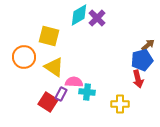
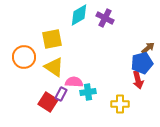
purple cross: moved 8 px right; rotated 18 degrees counterclockwise
yellow square: moved 3 px right, 3 px down; rotated 25 degrees counterclockwise
brown arrow: moved 3 px down
blue pentagon: moved 3 px down
red arrow: moved 1 px down
cyan cross: moved 1 px right; rotated 14 degrees counterclockwise
